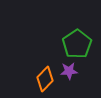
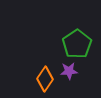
orange diamond: rotated 10 degrees counterclockwise
